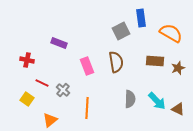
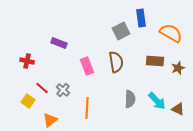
red cross: moved 1 px down
red line: moved 5 px down; rotated 16 degrees clockwise
yellow square: moved 1 px right, 2 px down
